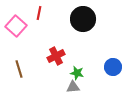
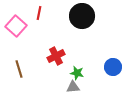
black circle: moved 1 px left, 3 px up
